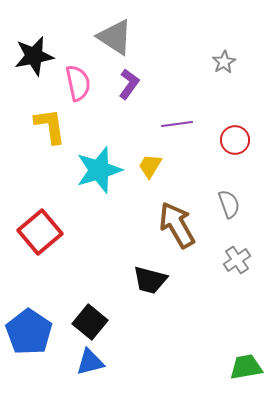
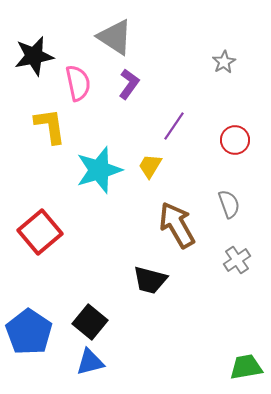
purple line: moved 3 px left, 2 px down; rotated 48 degrees counterclockwise
